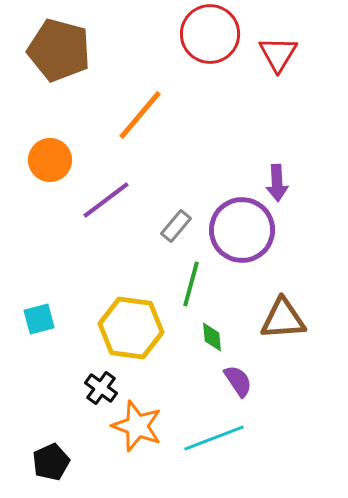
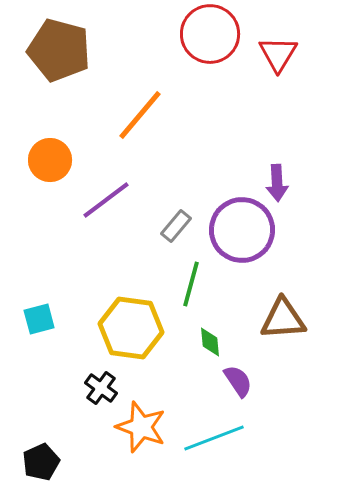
green diamond: moved 2 px left, 5 px down
orange star: moved 4 px right, 1 px down
black pentagon: moved 10 px left
